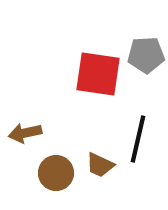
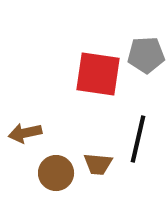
brown trapezoid: moved 2 px left, 1 px up; rotated 20 degrees counterclockwise
